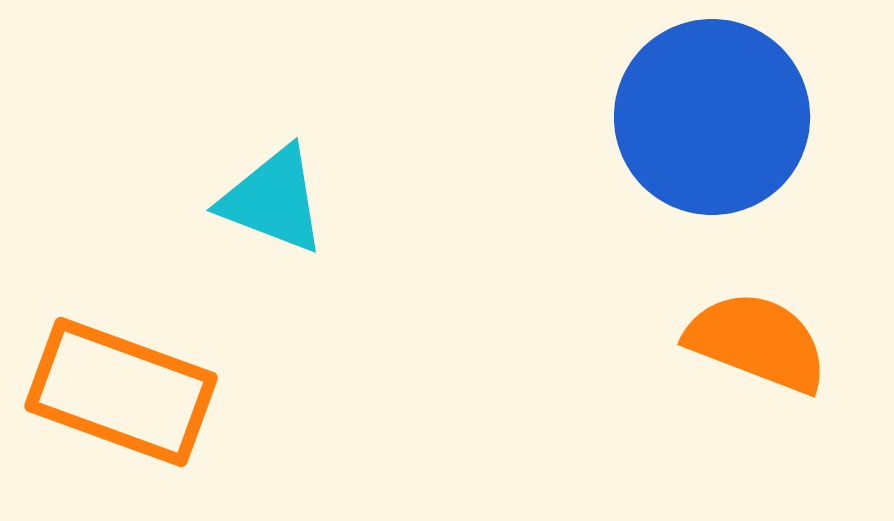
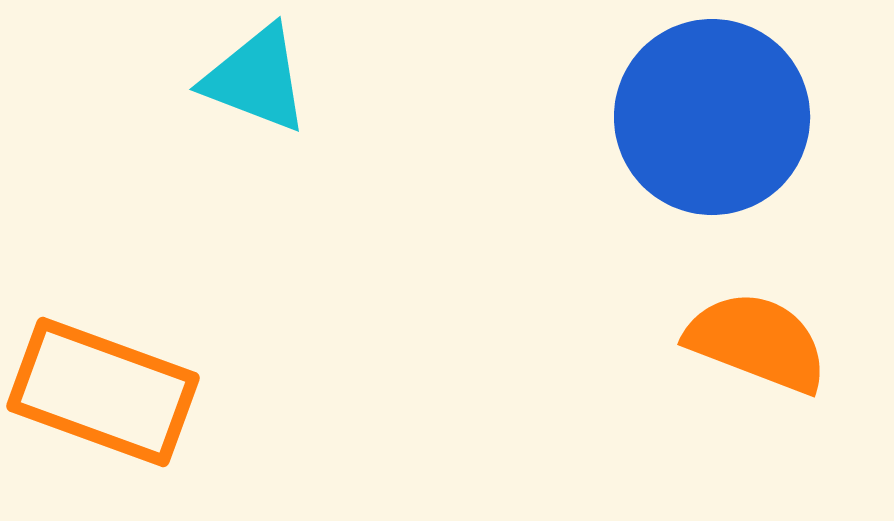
cyan triangle: moved 17 px left, 121 px up
orange rectangle: moved 18 px left
